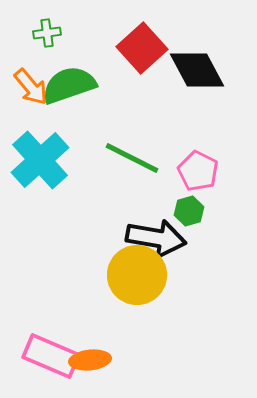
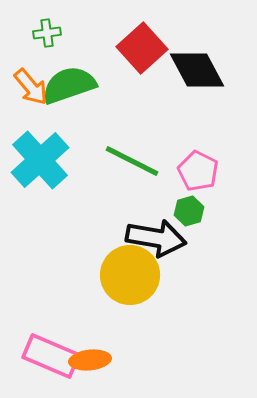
green line: moved 3 px down
yellow circle: moved 7 px left
